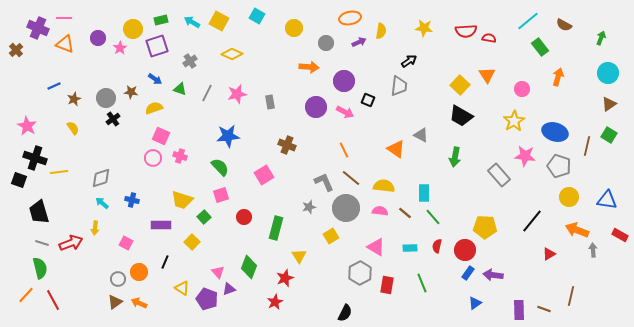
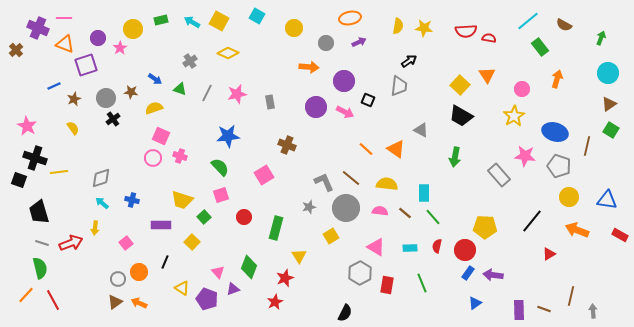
yellow semicircle at (381, 31): moved 17 px right, 5 px up
purple square at (157, 46): moved 71 px left, 19 px down
yellow diamond at (232, 54): moved 4 px left, 1 px up
orange arrow at (558, 77): moved 1 px left, 2 px down
yellow star at (514, 121): moved 5 px up
gray triangle at (421, 135): moved 5 px up
green square at (609, 135): moved 2 px right, 5 px up
orange line at (344, 150): moved 22 px right, 1 px up; rotated 21 degrees counterclockwise
yellow semicircle at (384, 186): moved 3 px right, 2 px up
pink square at (126, 243): rotated 24 degrees clockwise
gray arrow at (593, 250): moved 61 px down
purple triangle at (229, 289): moved 4 px right
